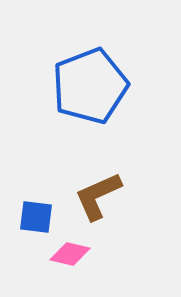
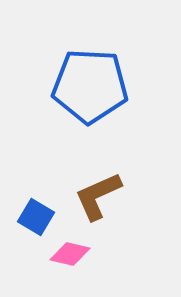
blue pentagon: rotated 24 degrees clockwise
blue square: rotated 24 degrees clockwise
